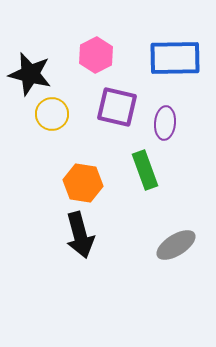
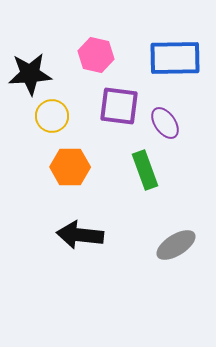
pink hexagon: rotated 20 degrees counterclockwise
black star: rotated 18 degrees counterclockwise
purple square: moved 2 px right, 1 px up; rotated 6 degrees counterclockwise
yellow circle: moved 2 px down
purple ellipse: rotated 40 degrees counterclockwise
orange hexagon: moved 13 px left, 16 px up; rotated 9 degrees counterclockwise
black arrow: rotated 111 degrees clockwise
